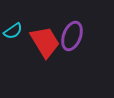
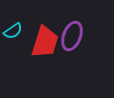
red trapezoid: rotated 48 degrees clockwise
